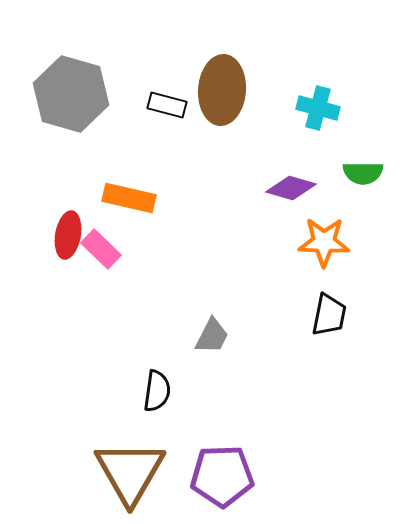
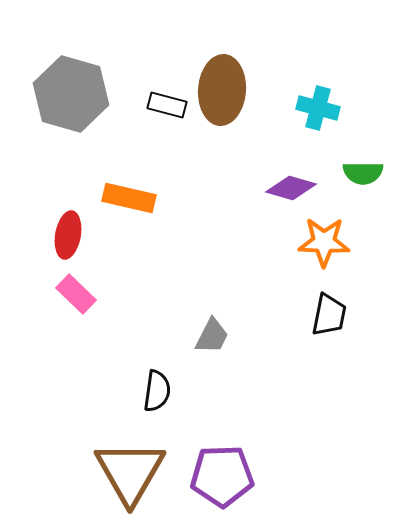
pink rectangle: moved 25 px left, 45 px down
